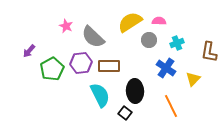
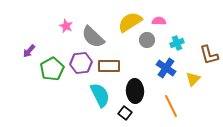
gray circle: moved 2 px left
brown L-shape: moved 3 px down; rotated 25 degrees counterclockwise
